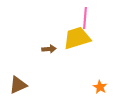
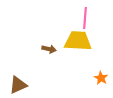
yellow trapezoid: moved 1 px right, 3 px down; rotated 20 degrees clockwise
brown arrow: rotated 16 degrees clockwise
orange star: moved 1 px right, 9 px up
